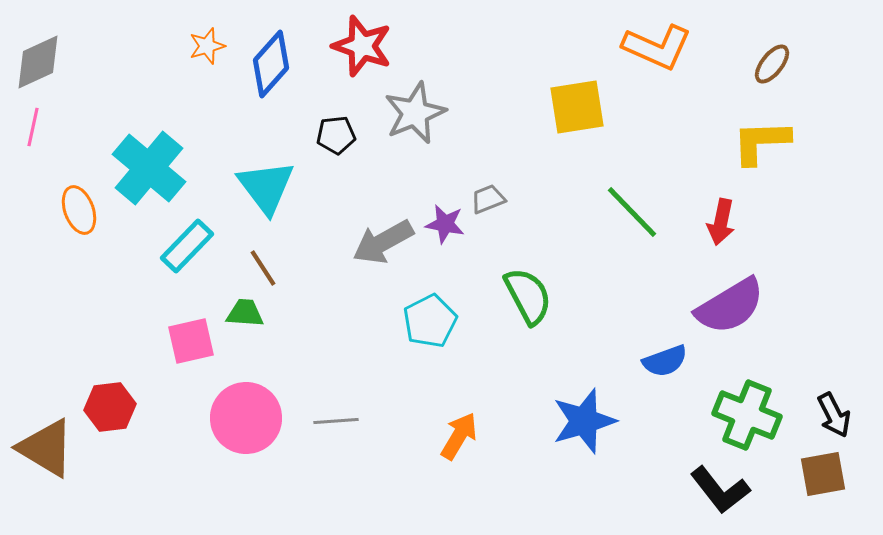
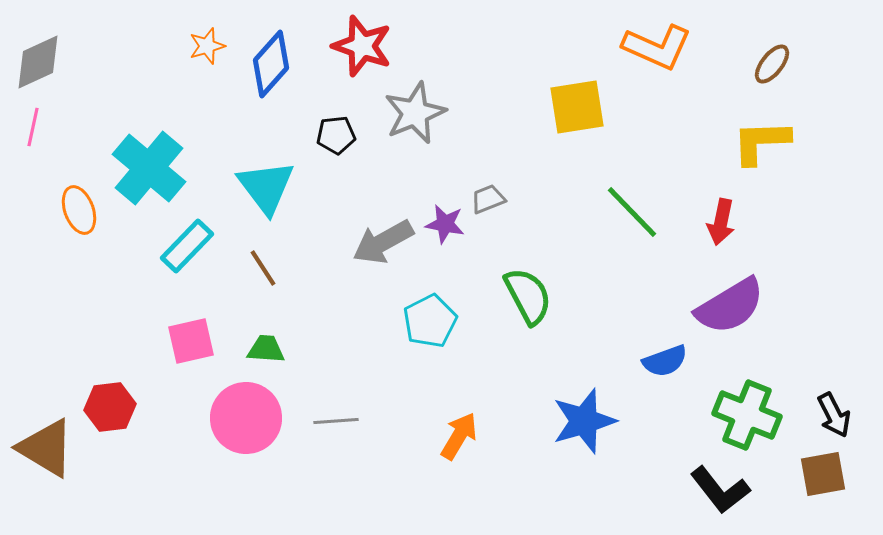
green trapezoid: moved 21 px right, 36 px down
